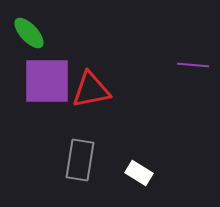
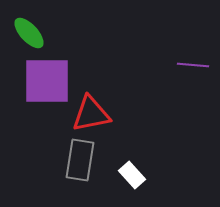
red triangle: moved 24 px down
white rectangle: moved 7 px left, 2 px down; rotated 16 degrees clockwise
